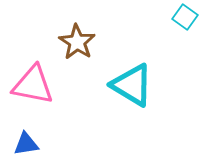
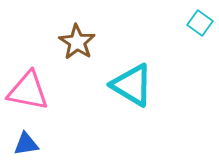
cyan square: moved 15 px right, 6 px down
pink triangle: moved 5 px left, 6 px down
